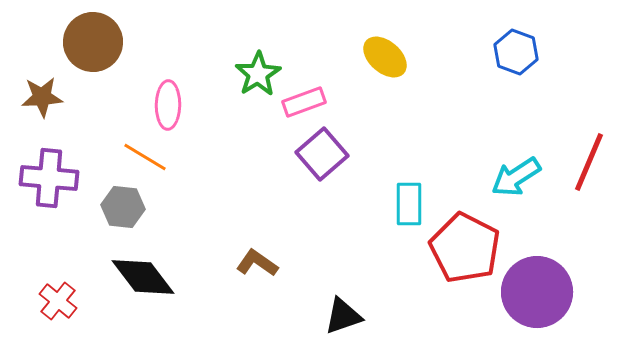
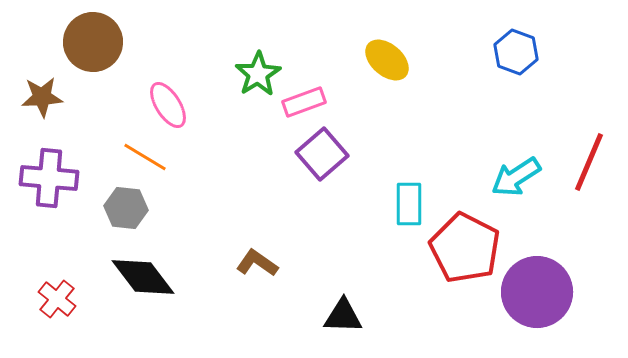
yellow ellipse: moved 2 px right, 3 px down
pink ellipse: rotated 33 degrees counterclockwise
gray hexagon: moved 3 px right, 1 px down
red cross: moved 1 px left, 2 px up
black triangle: rotated 21 degrees clockwise
